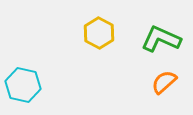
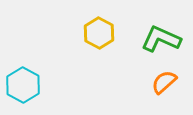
cyan hexagon: rotated 16 degrees clockwise
